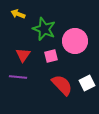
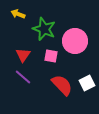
pink square: rotated 24 degrees clockwise
purple line: moved 5 px right; rotated 36 degrees clockwise
